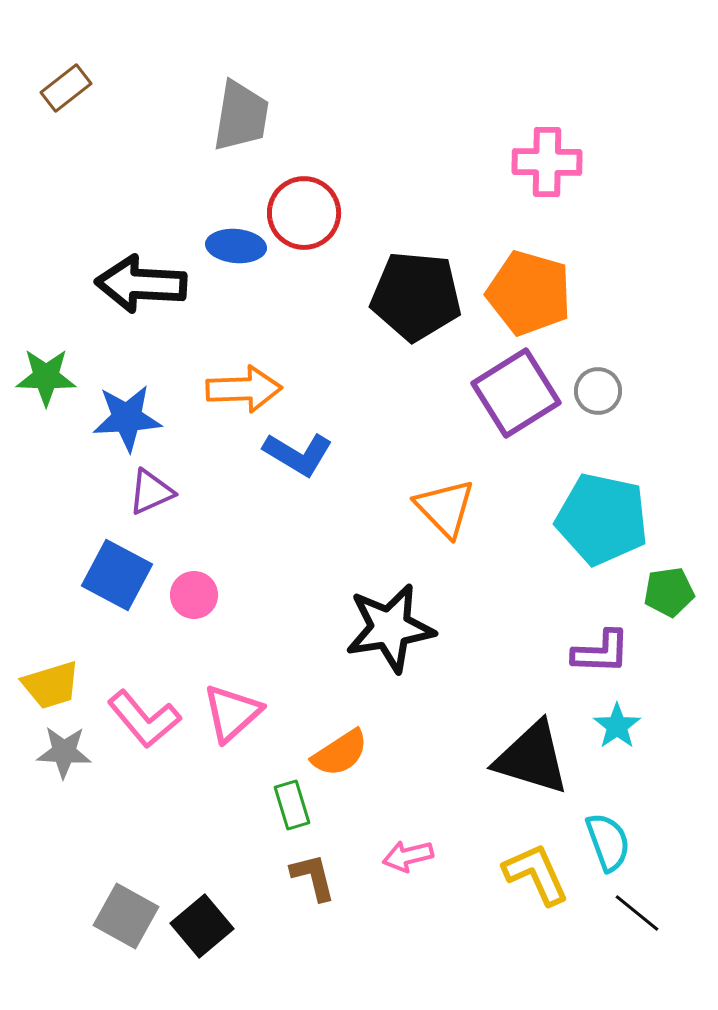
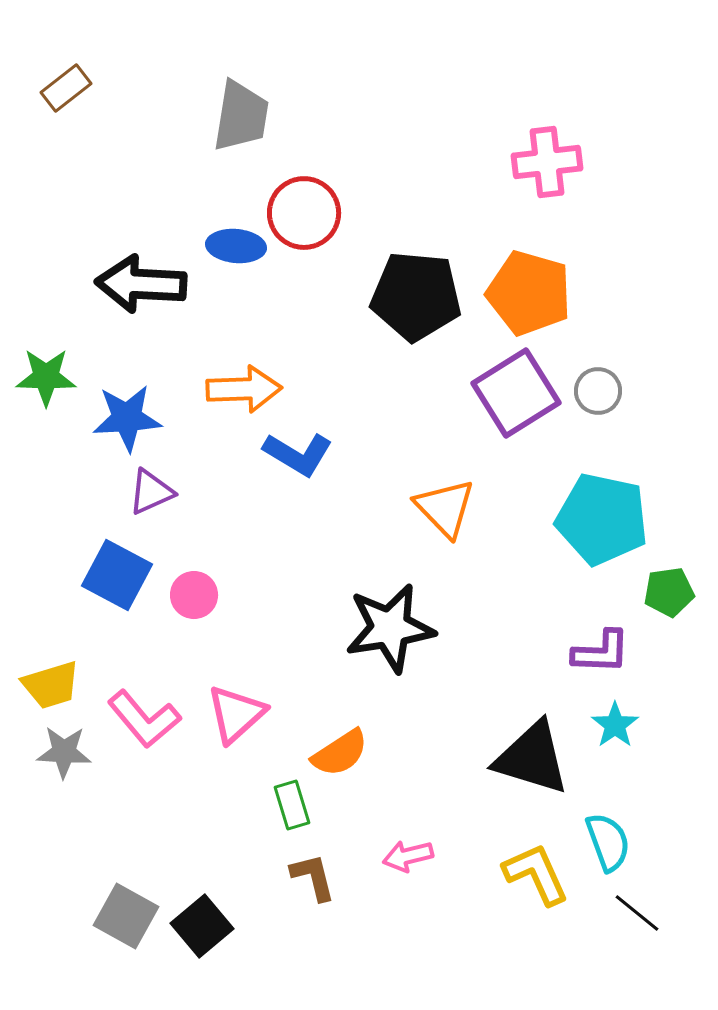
pink cross: rotated 8 degrees counterclockwise
pink triangle: moved 4 px right, 1 px down
cyan star: moved 2 px left, 1 px up
